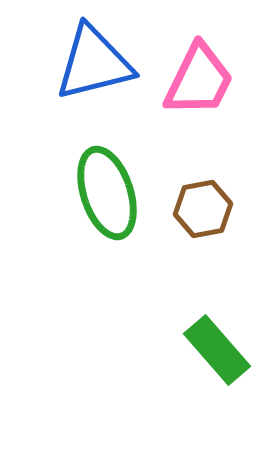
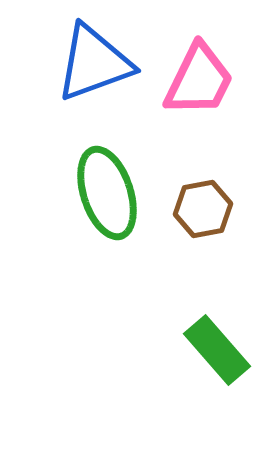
blue triangle: rotated 6 degrees counterclockwise
